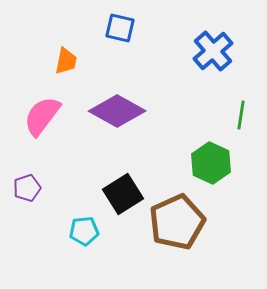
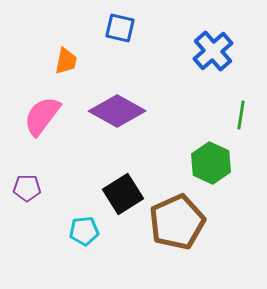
purple pentagon: rotated 20 degrees clockwise
